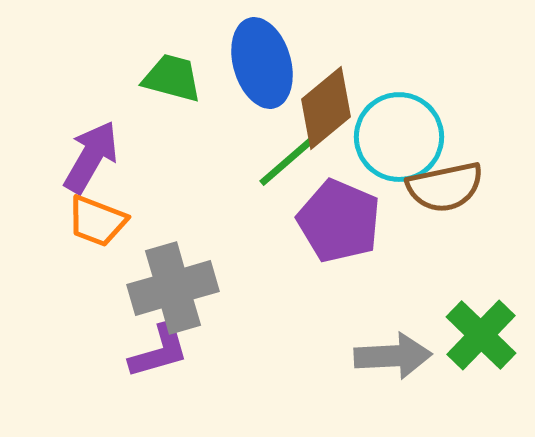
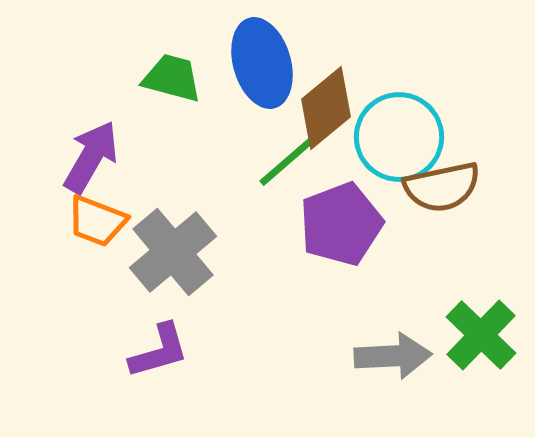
brown semicircle: moved 3 px left
purple pentagon: moved 2 px right, 3 px down; rotated 28 degrees clockwise
gray cross: moved 36 px up; rotated 24 degrees counterclockwise
